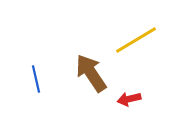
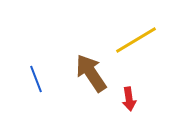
blue line: rotated 8 degrees counterclockwise
red arrow: rotated 85 degrees counterclockwise
